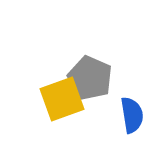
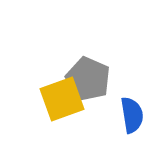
gray pentagon: moved 2 px left, 1 px down
